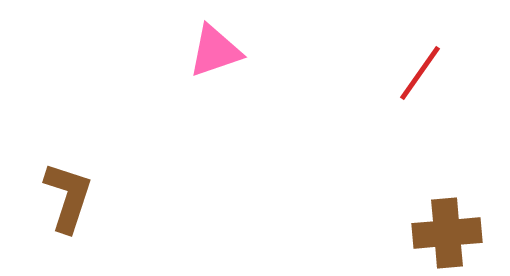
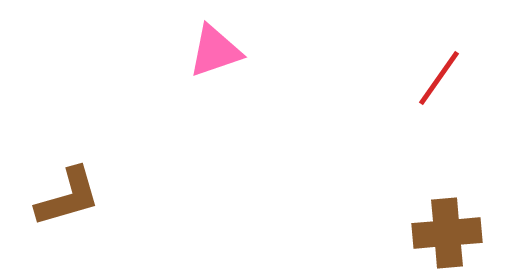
red line: moved 19 px right, 5 px down
brown L-shape: rotated 56 degrees clockwise
